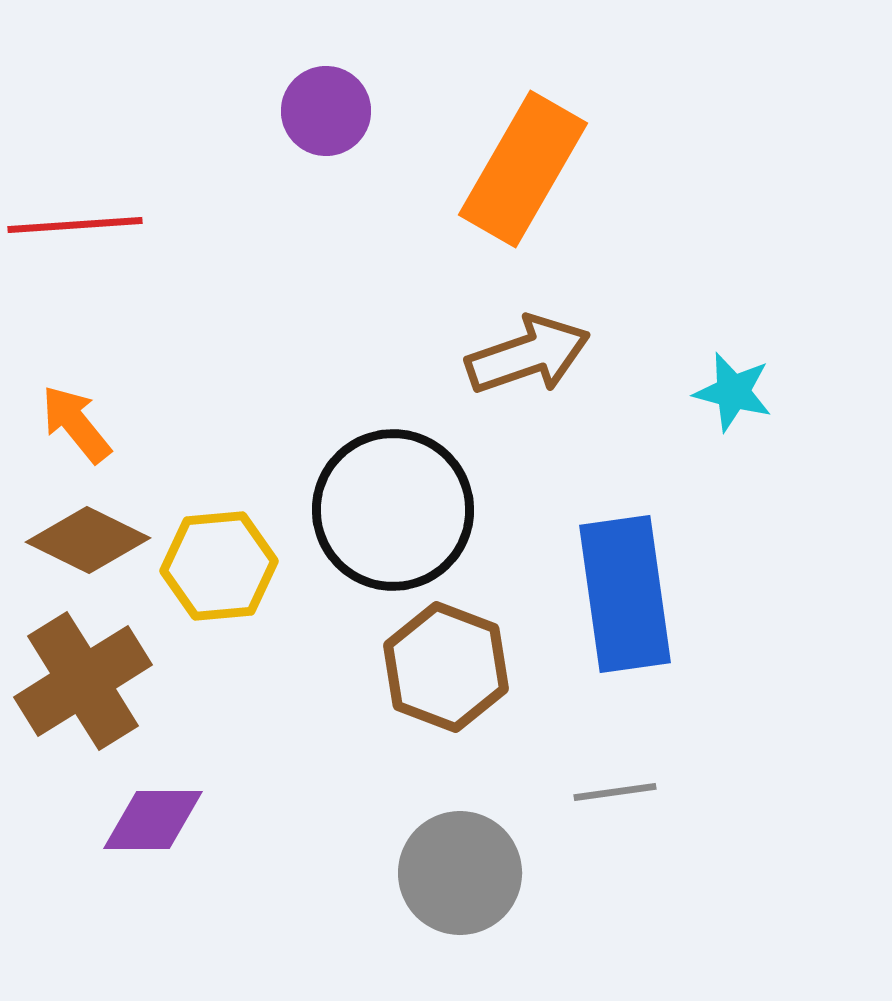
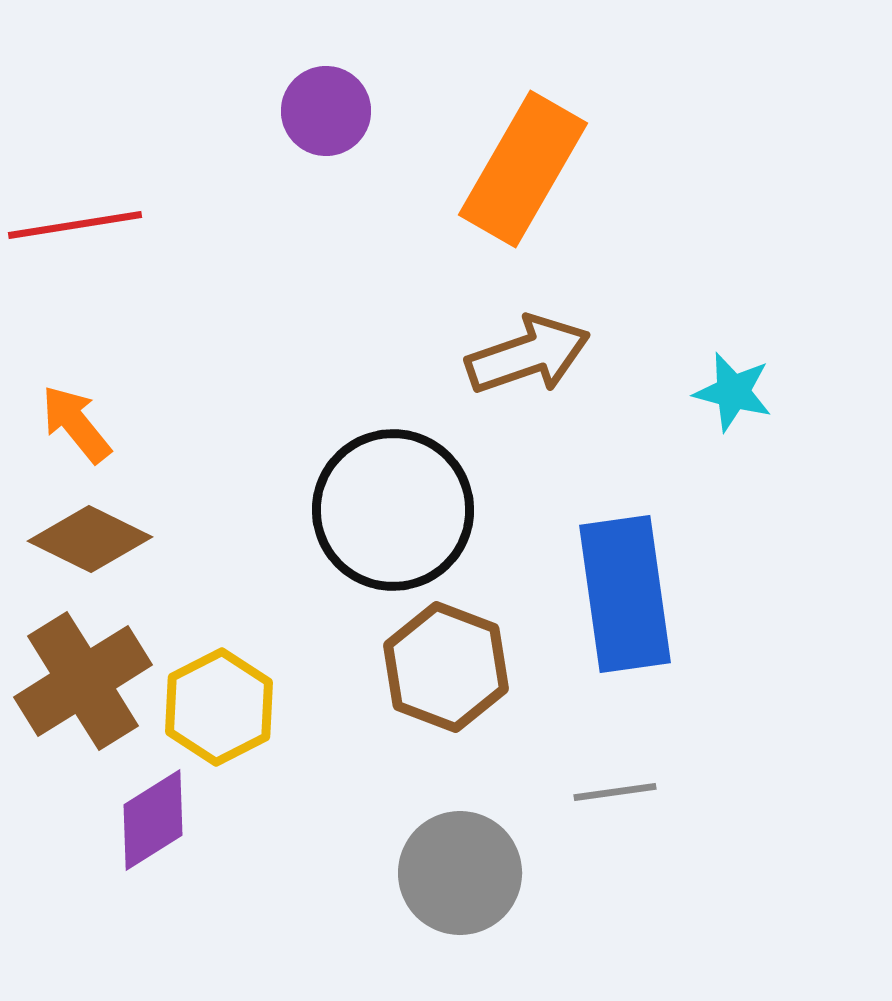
red line: rotated 5 degrees counterclockwise
brown diamond: moved 2 px right, 1 px up
yellow hexagon: moved 141 px down; rotated 22 degrees counterclockwise
purple diamond: rotated 32 degrees counterclockwise
